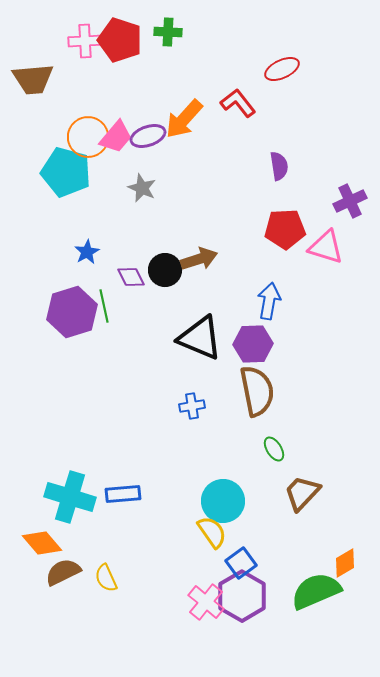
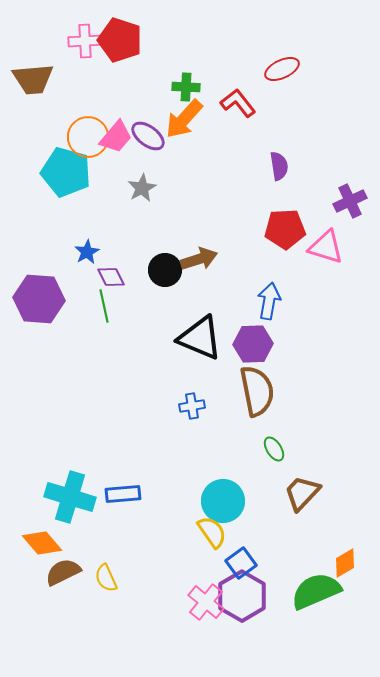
green cross at (168, 32): moved 18 px right, 55 px down
purple ellipse at (148, 136): rotated 56 degrees clockwise
gray star at (142, 188): rotated 20 degrees clockwise
purple diamond at (131, 277): moved 20 px left
purple hexagon at (72, 312): moved 33 px left, 13 px up; rotated 21 degrees clockwise
